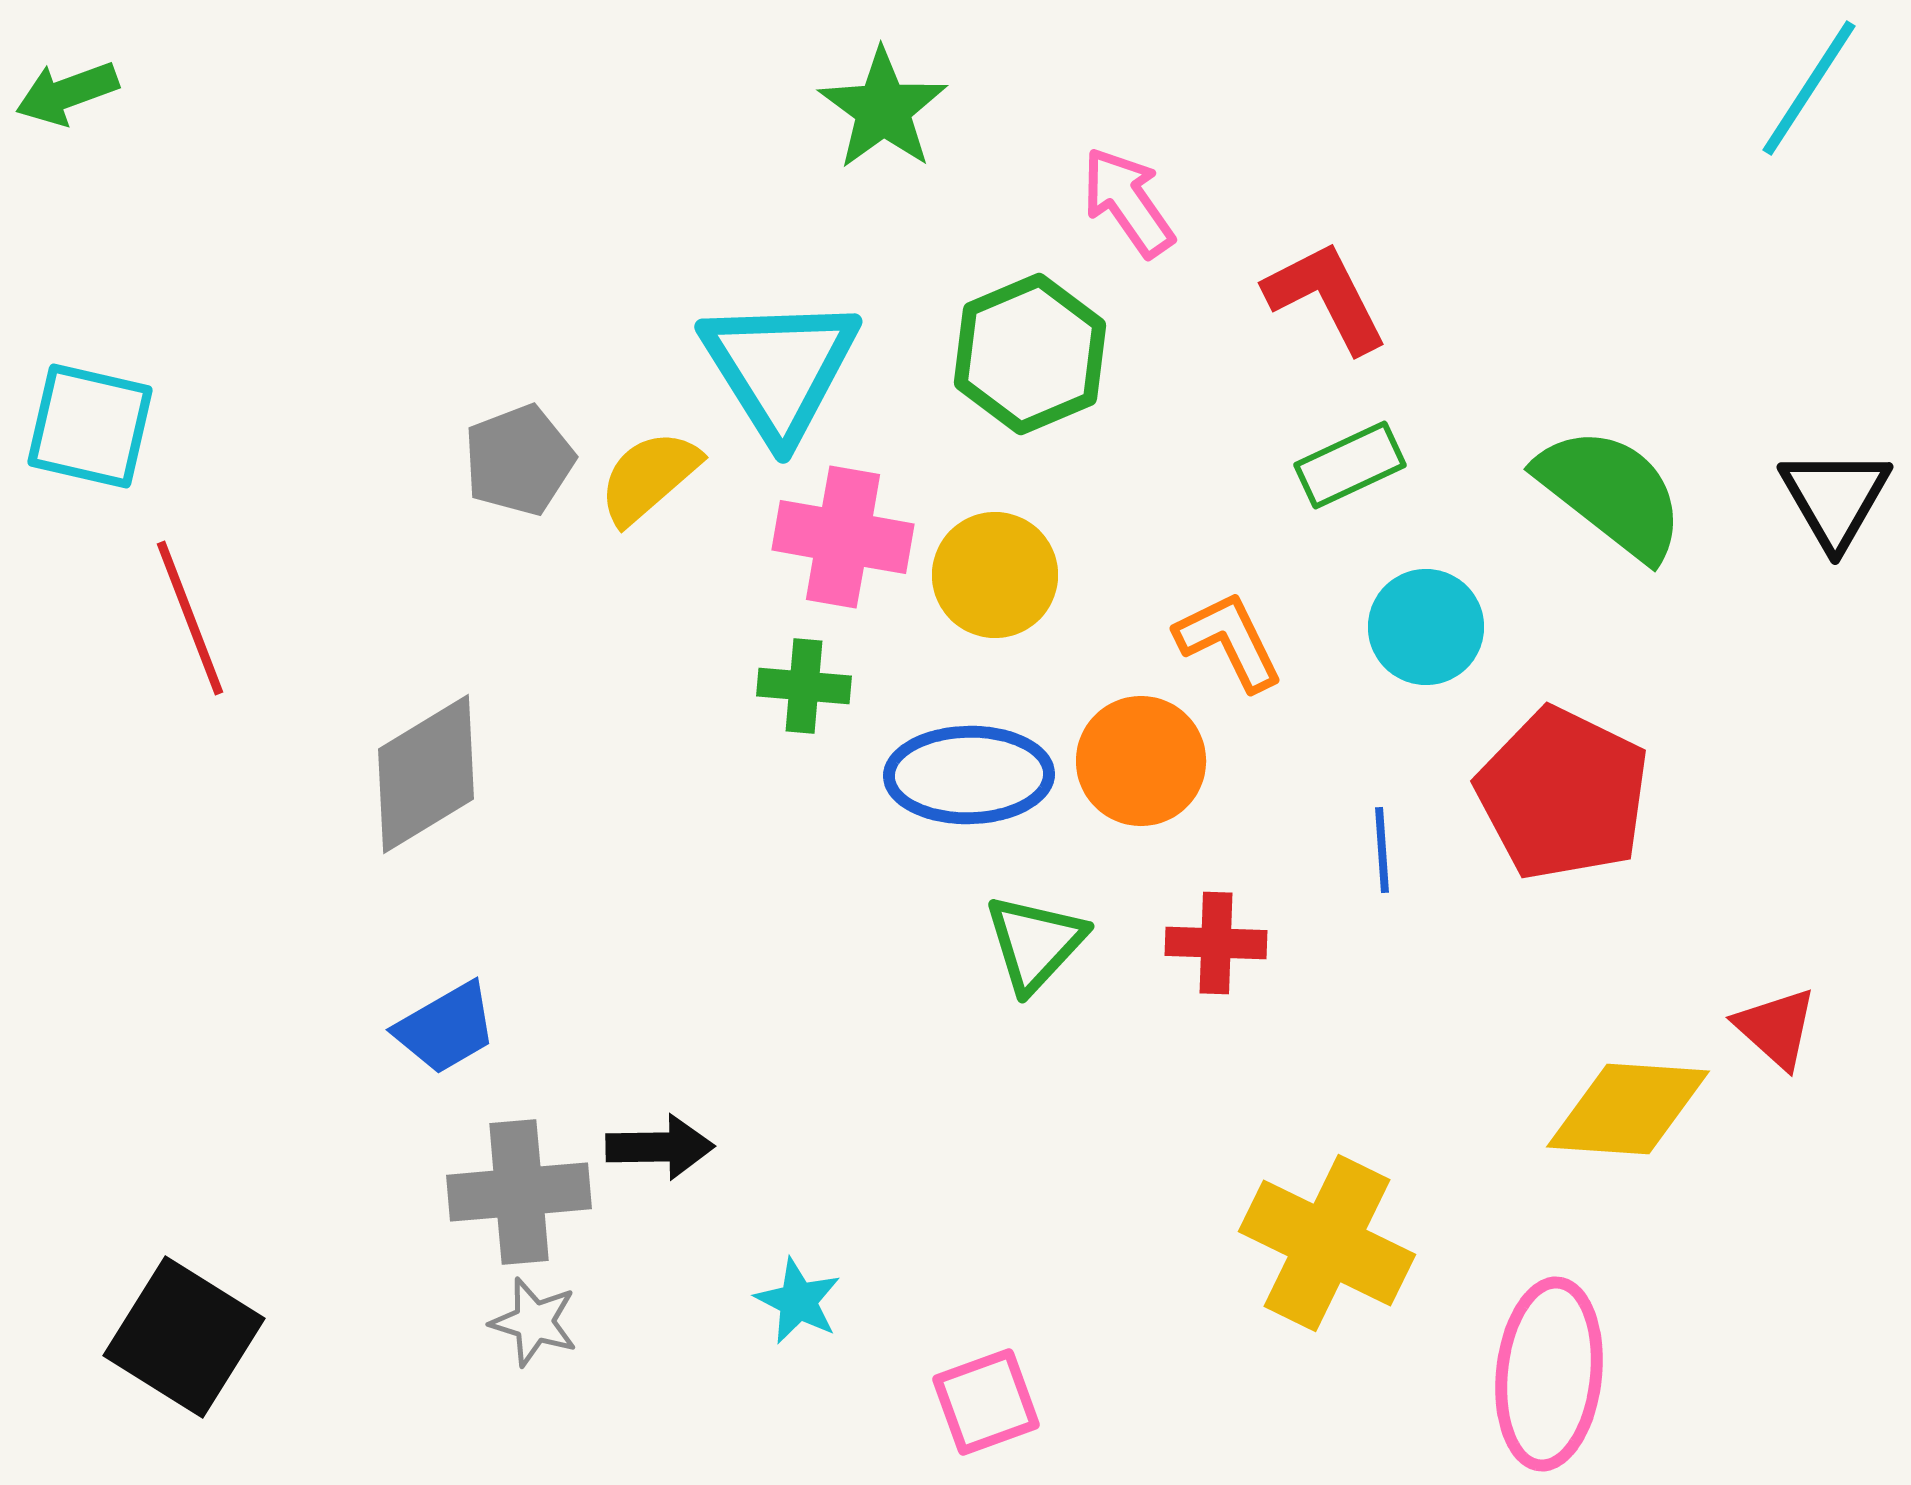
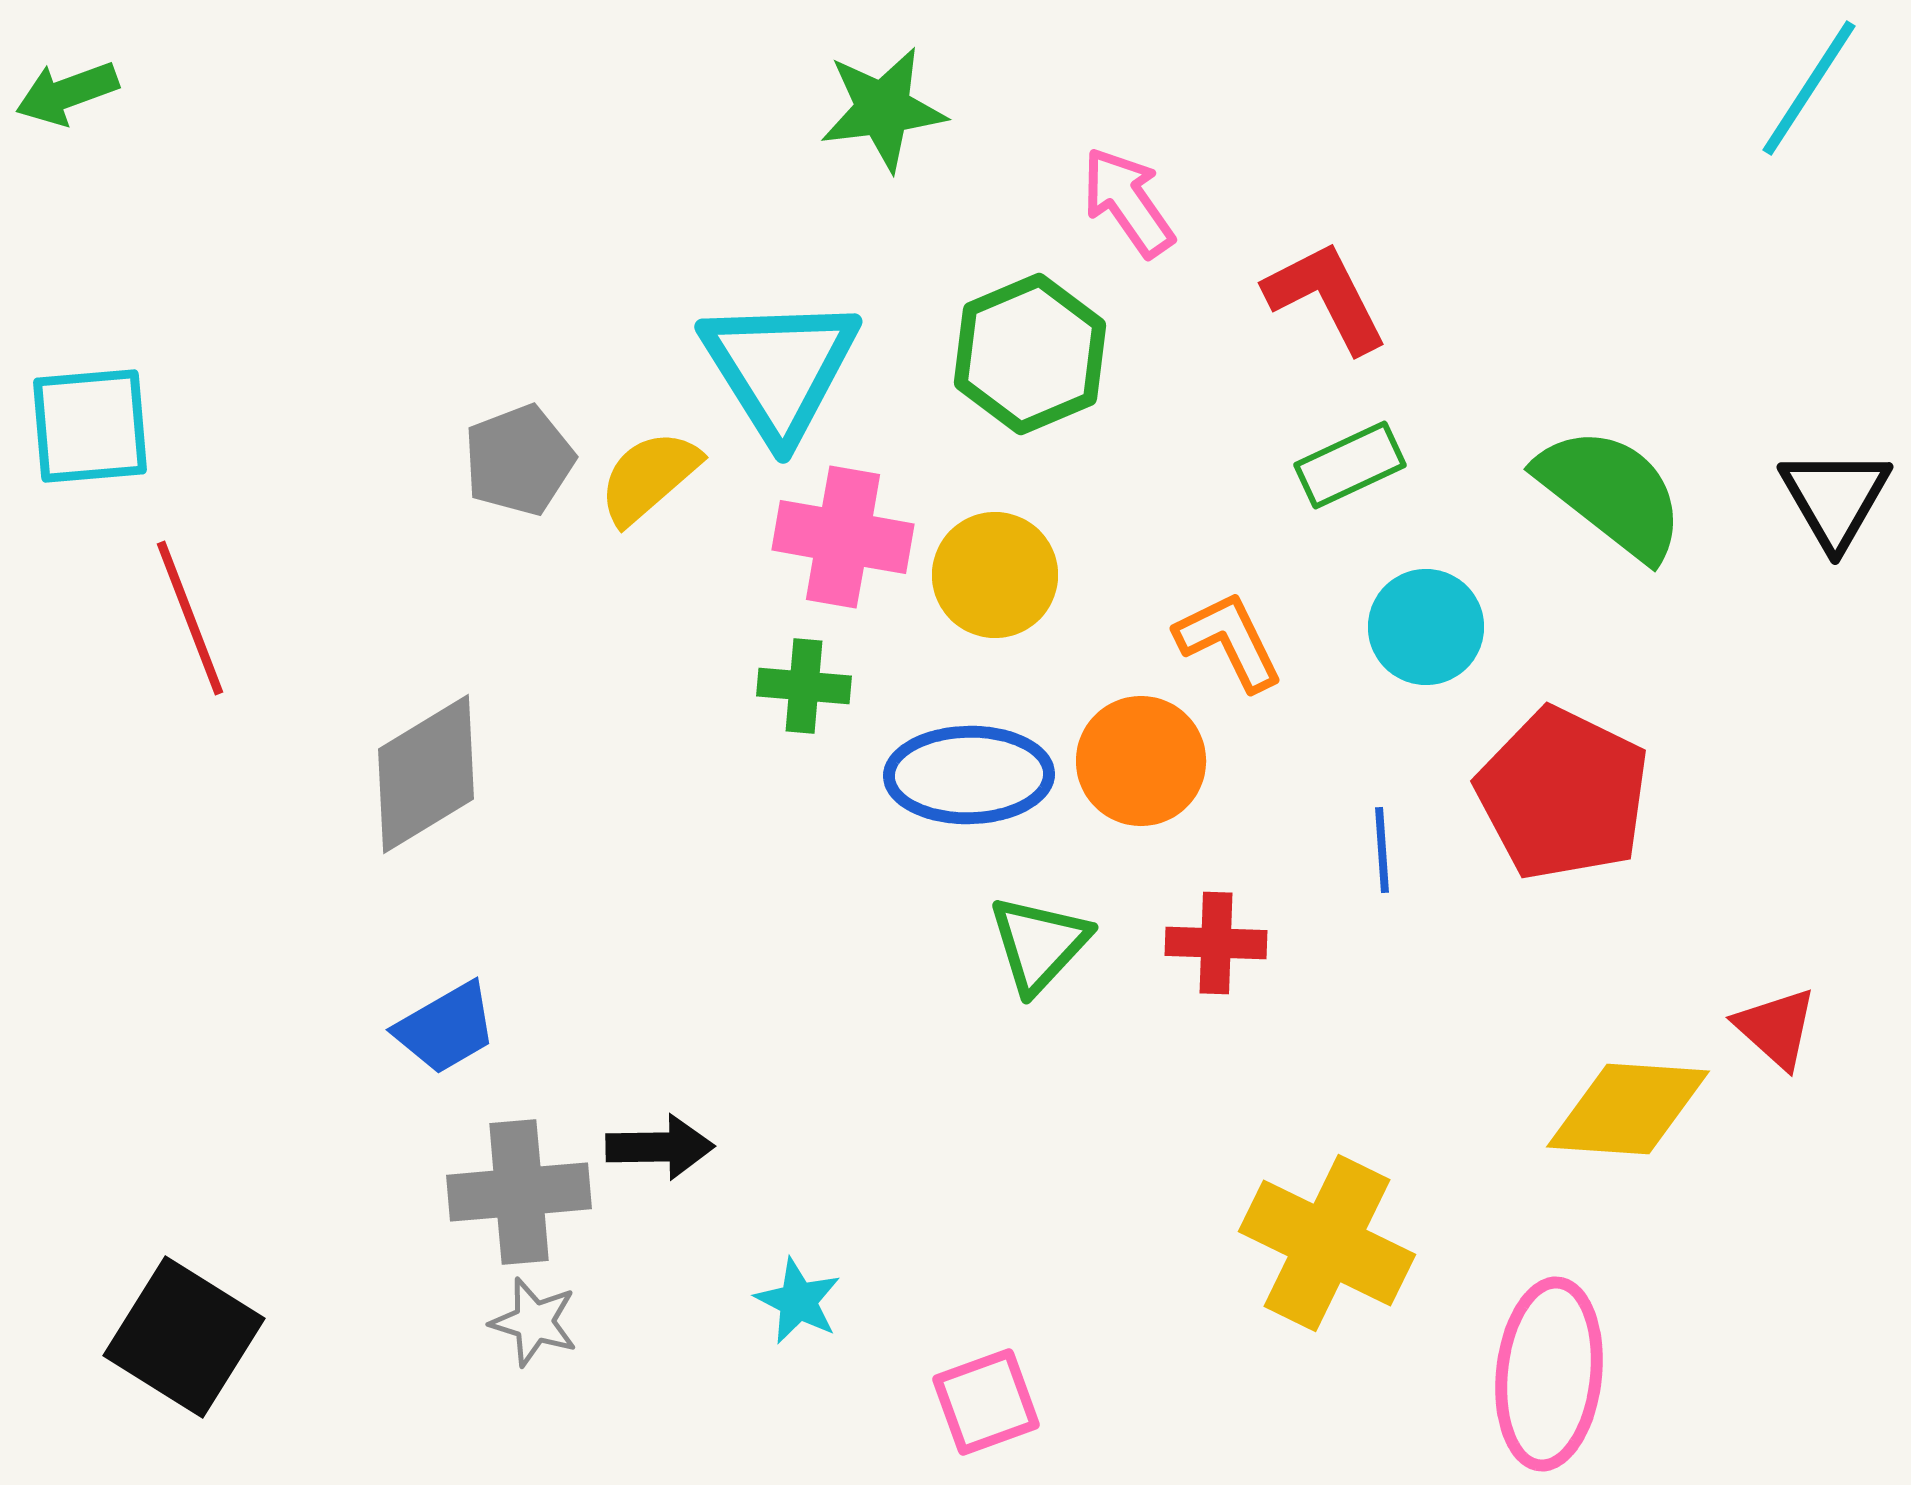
green star: rotated 29 degrees clockwise
cyan square: rotated 18 degrees counterclockwise
green triangle: moved 4 px right, 1 px down
